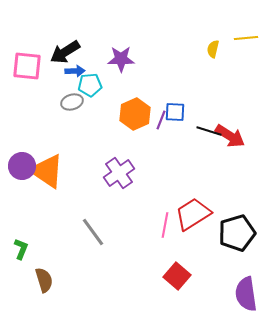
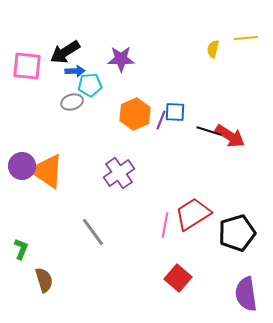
red square: moved 1 px right, 2 px down
